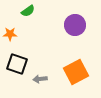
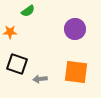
purple circle: moved 4 px down
orange star: moved 2 px up
orange square: rotated 35 degrees clockwise
